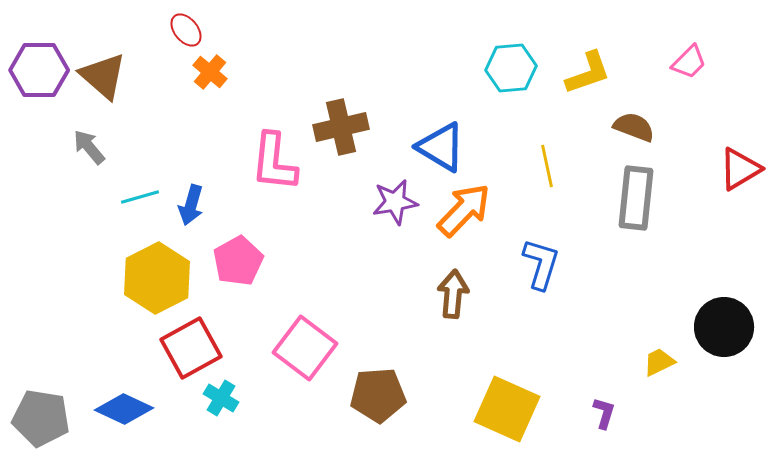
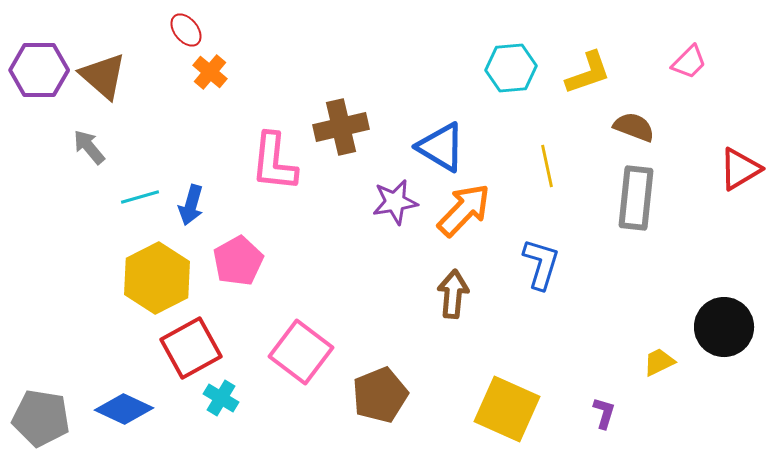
pink square: moved 4 px left, 4 px down
brown pentagon: moved 2 px right; rotated 18 degrees counterclockwise
